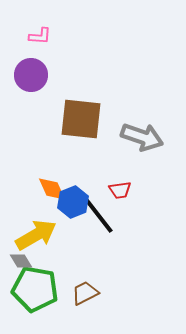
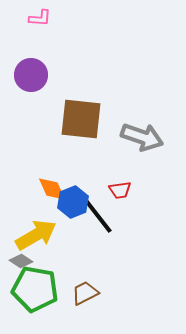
pink L-shape: moved 18 px up
black line: moved 1 px left
gray diamond: rotated 25 degrees counterclockwise
